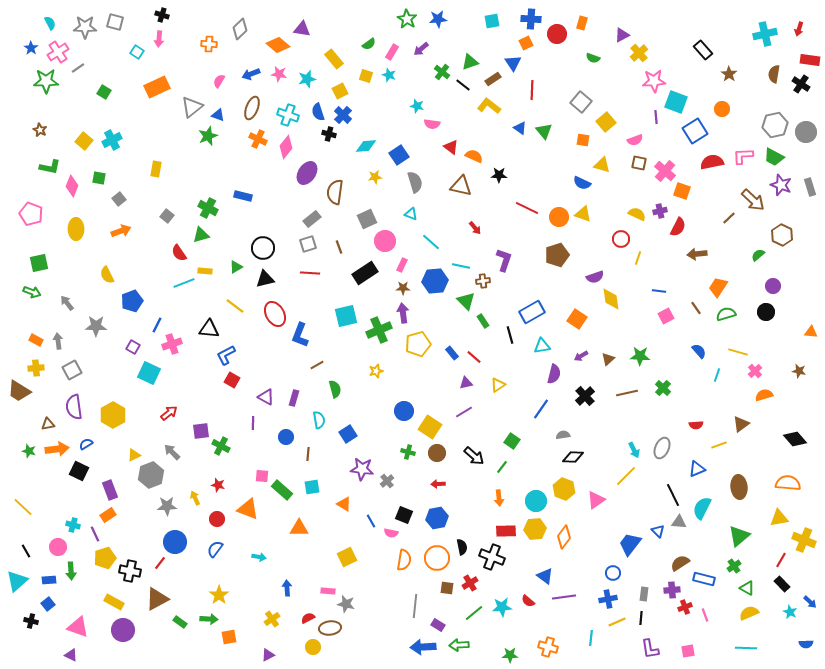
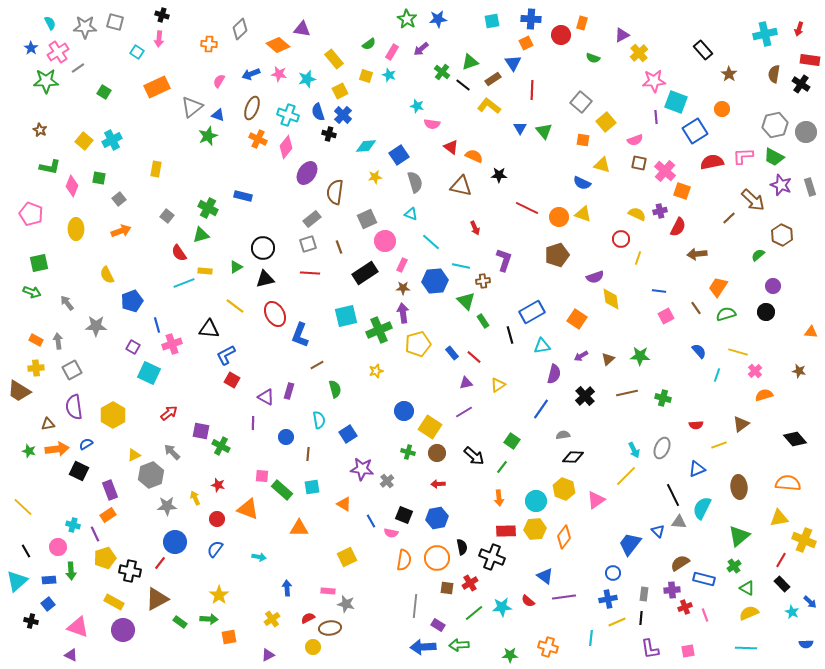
red circle at (557, 34): moved 4 px right, 1 px down
blue triangle at (520, 128): rotated 24 degrees clockwise
red arrow at (475, 228): rotated 16 degrees clockwise
blue line at (157, 325): rotated 42 degrees counterclockwise
green cross at (663, 388): moved 10 px down; rotated 28 degrees counterclockwise
purple rectangle at (294, 398): moved 5 px left, 7 px up
purple square at (201, 431): rotated 18 degrees clockwise
cyan star at (790, 612): moved 2 px right
